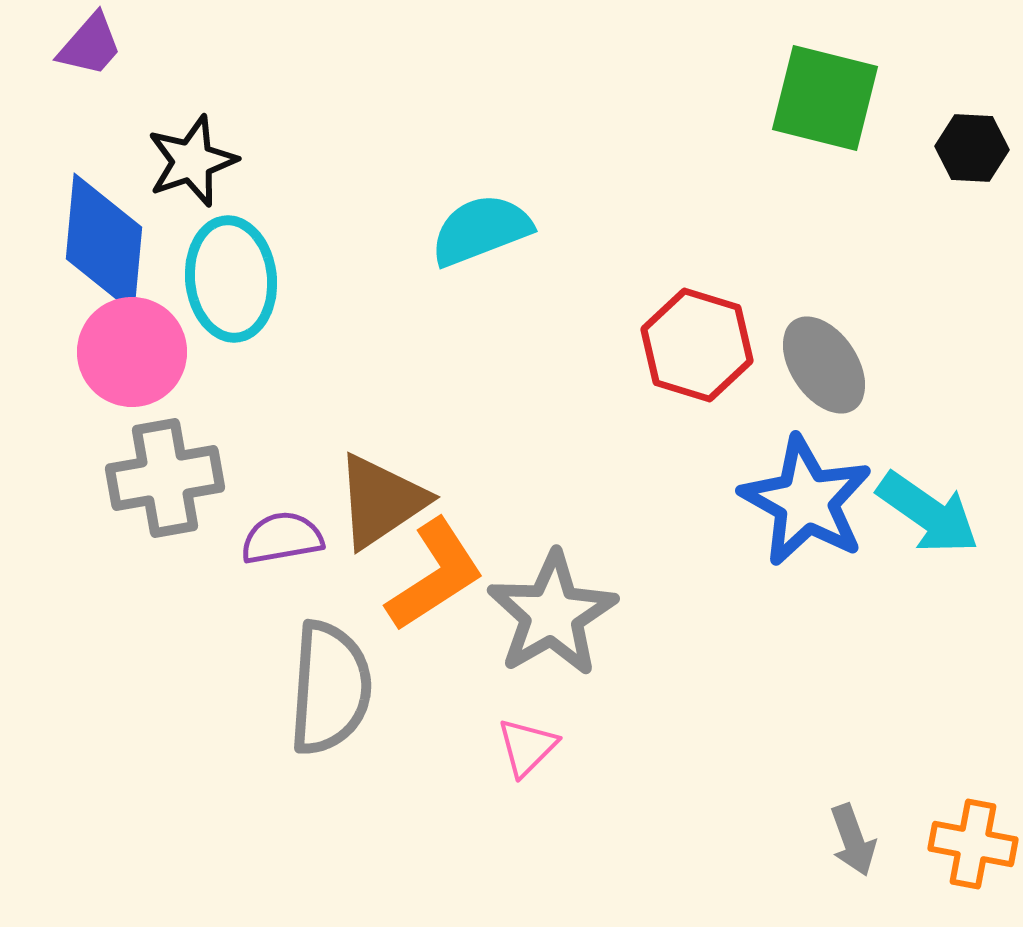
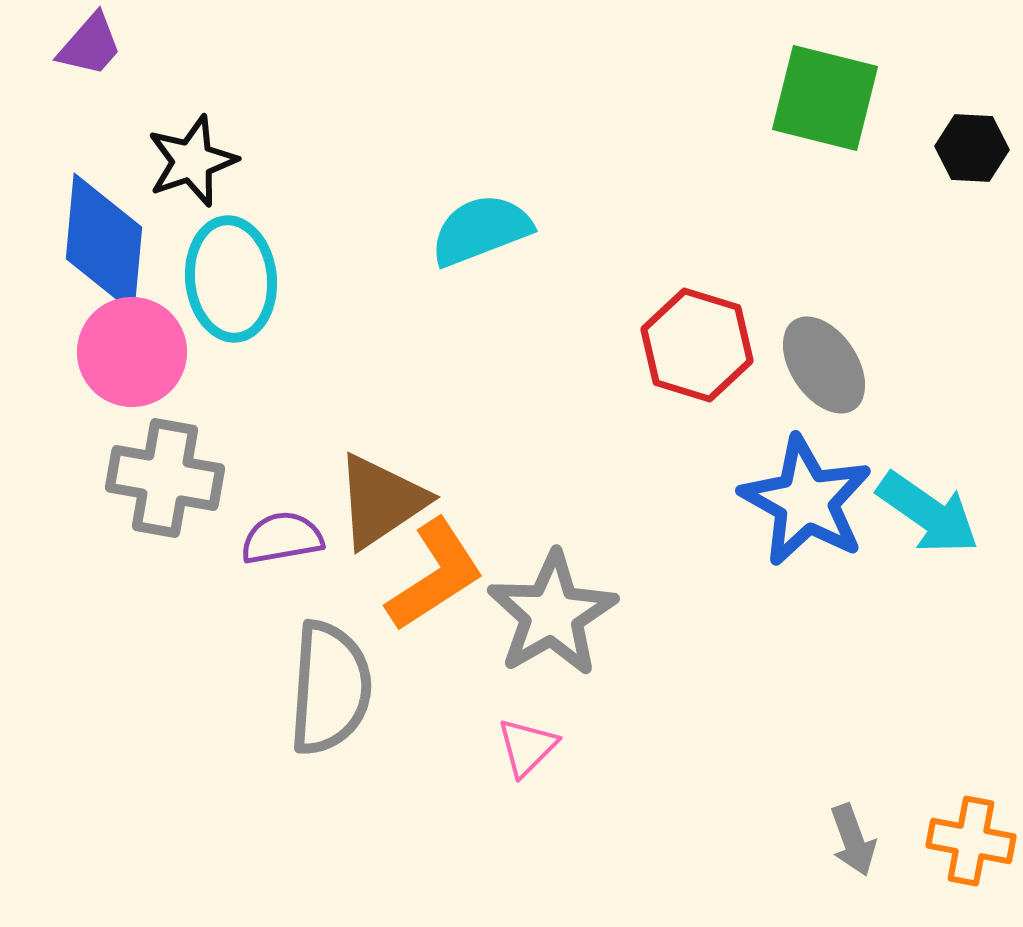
gray cross: rotated 20 degrees clockwise
orange cross: moved 2 px left, 3 px up
